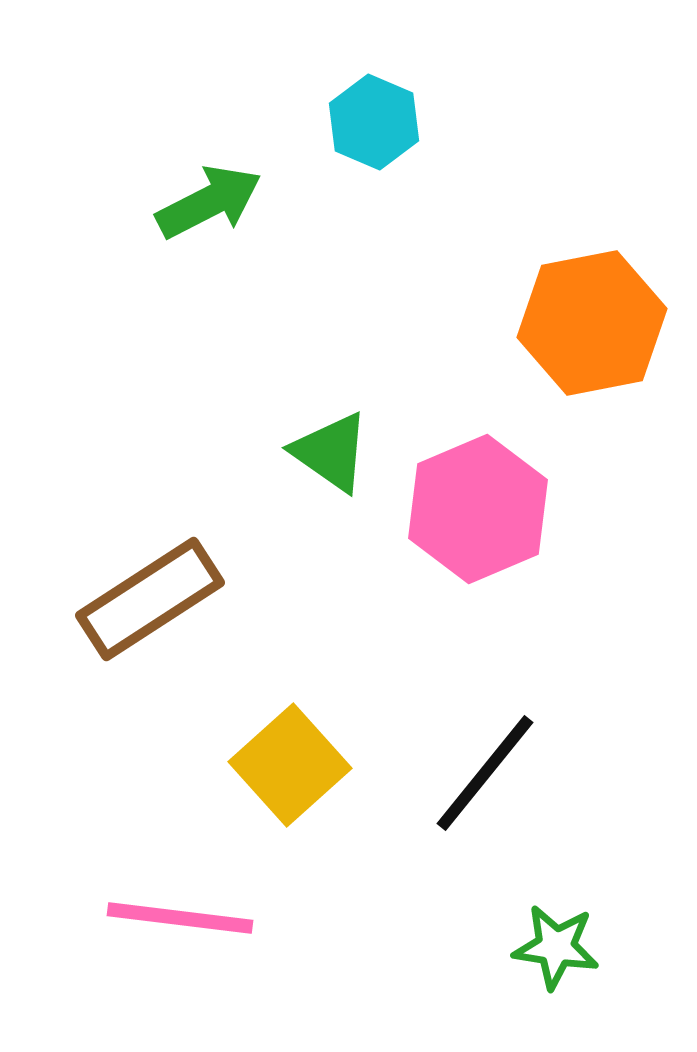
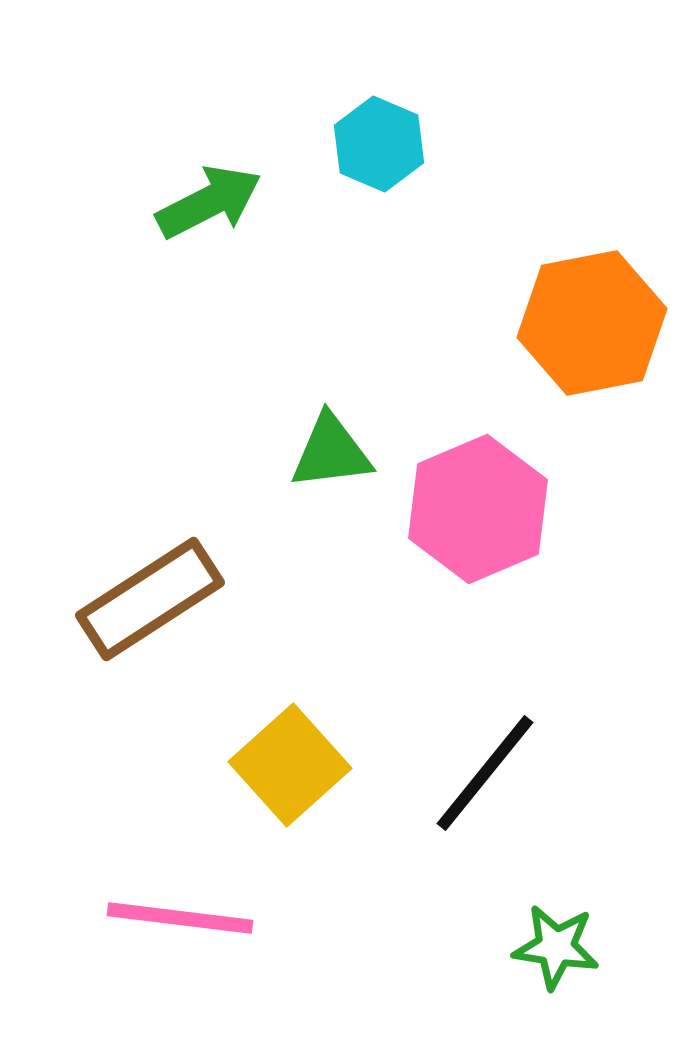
cyan hexagon: moved 5 px right, 22 px down
green triangle: rotated 42 degrees counterclockwise
